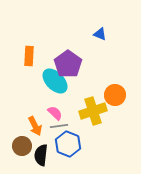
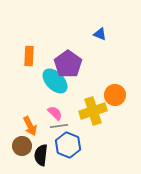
orange arrow: moved 5 px left
blue hexagon: moved 1 px down
